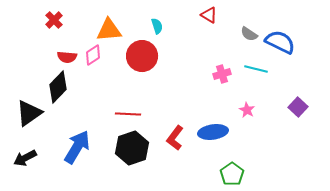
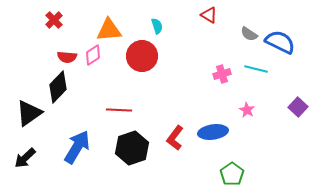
red line: moved 9 px left, 4 px up
black arrow: rotated 15 degrees counterclockwise
